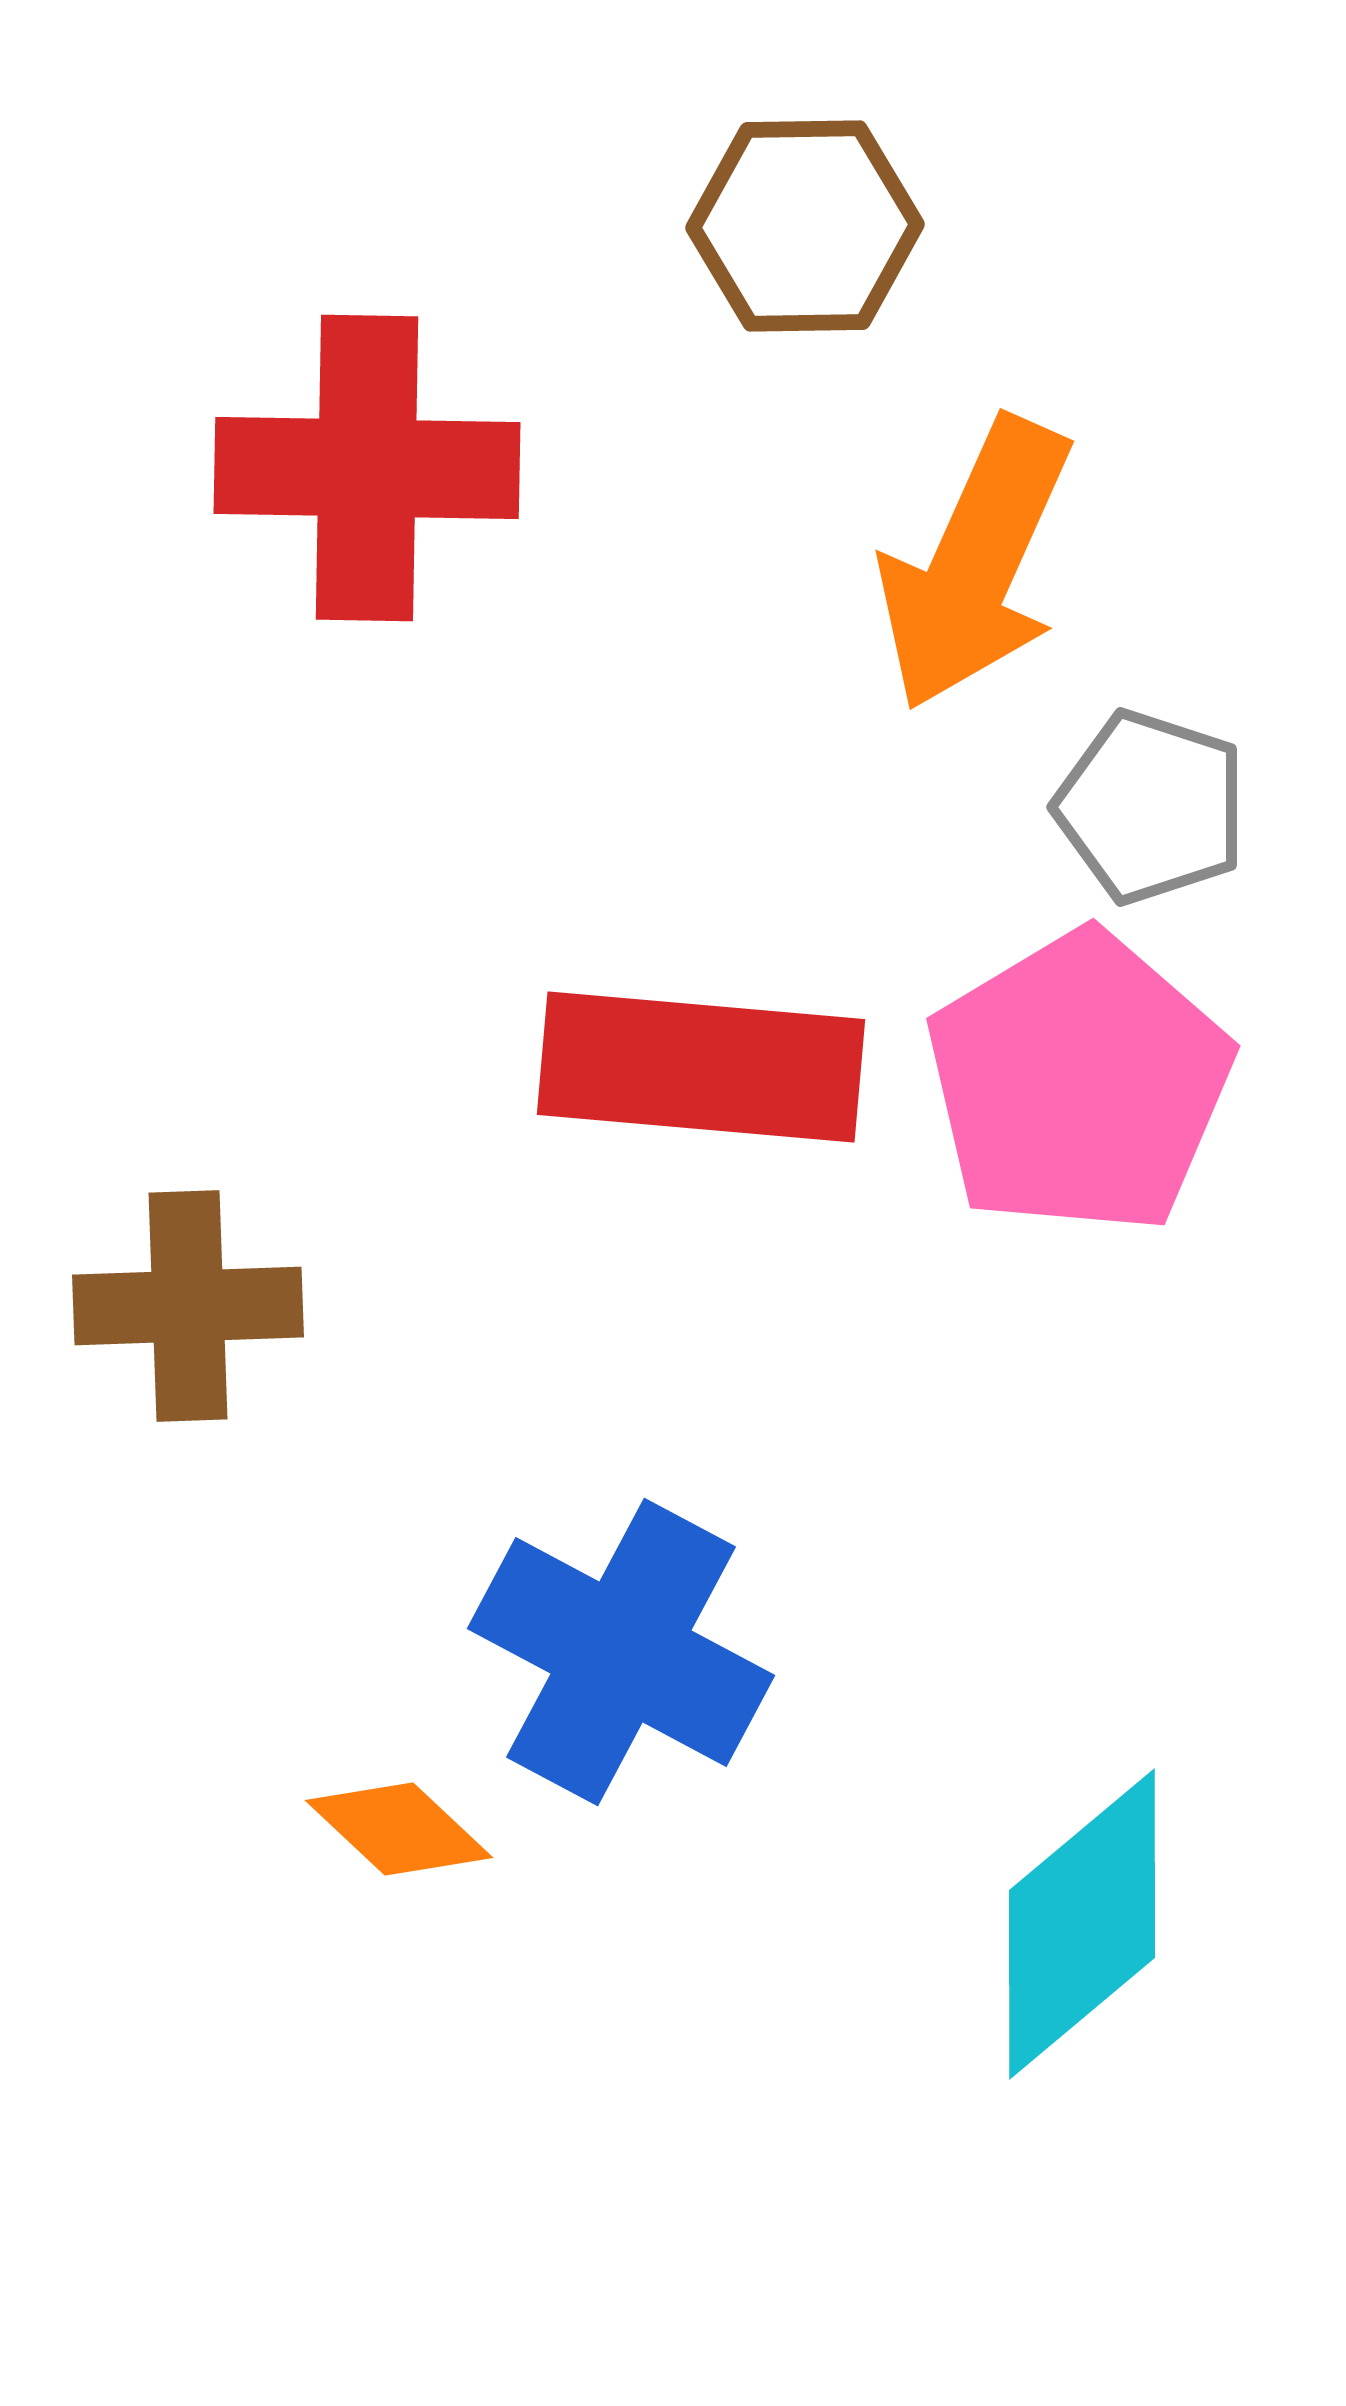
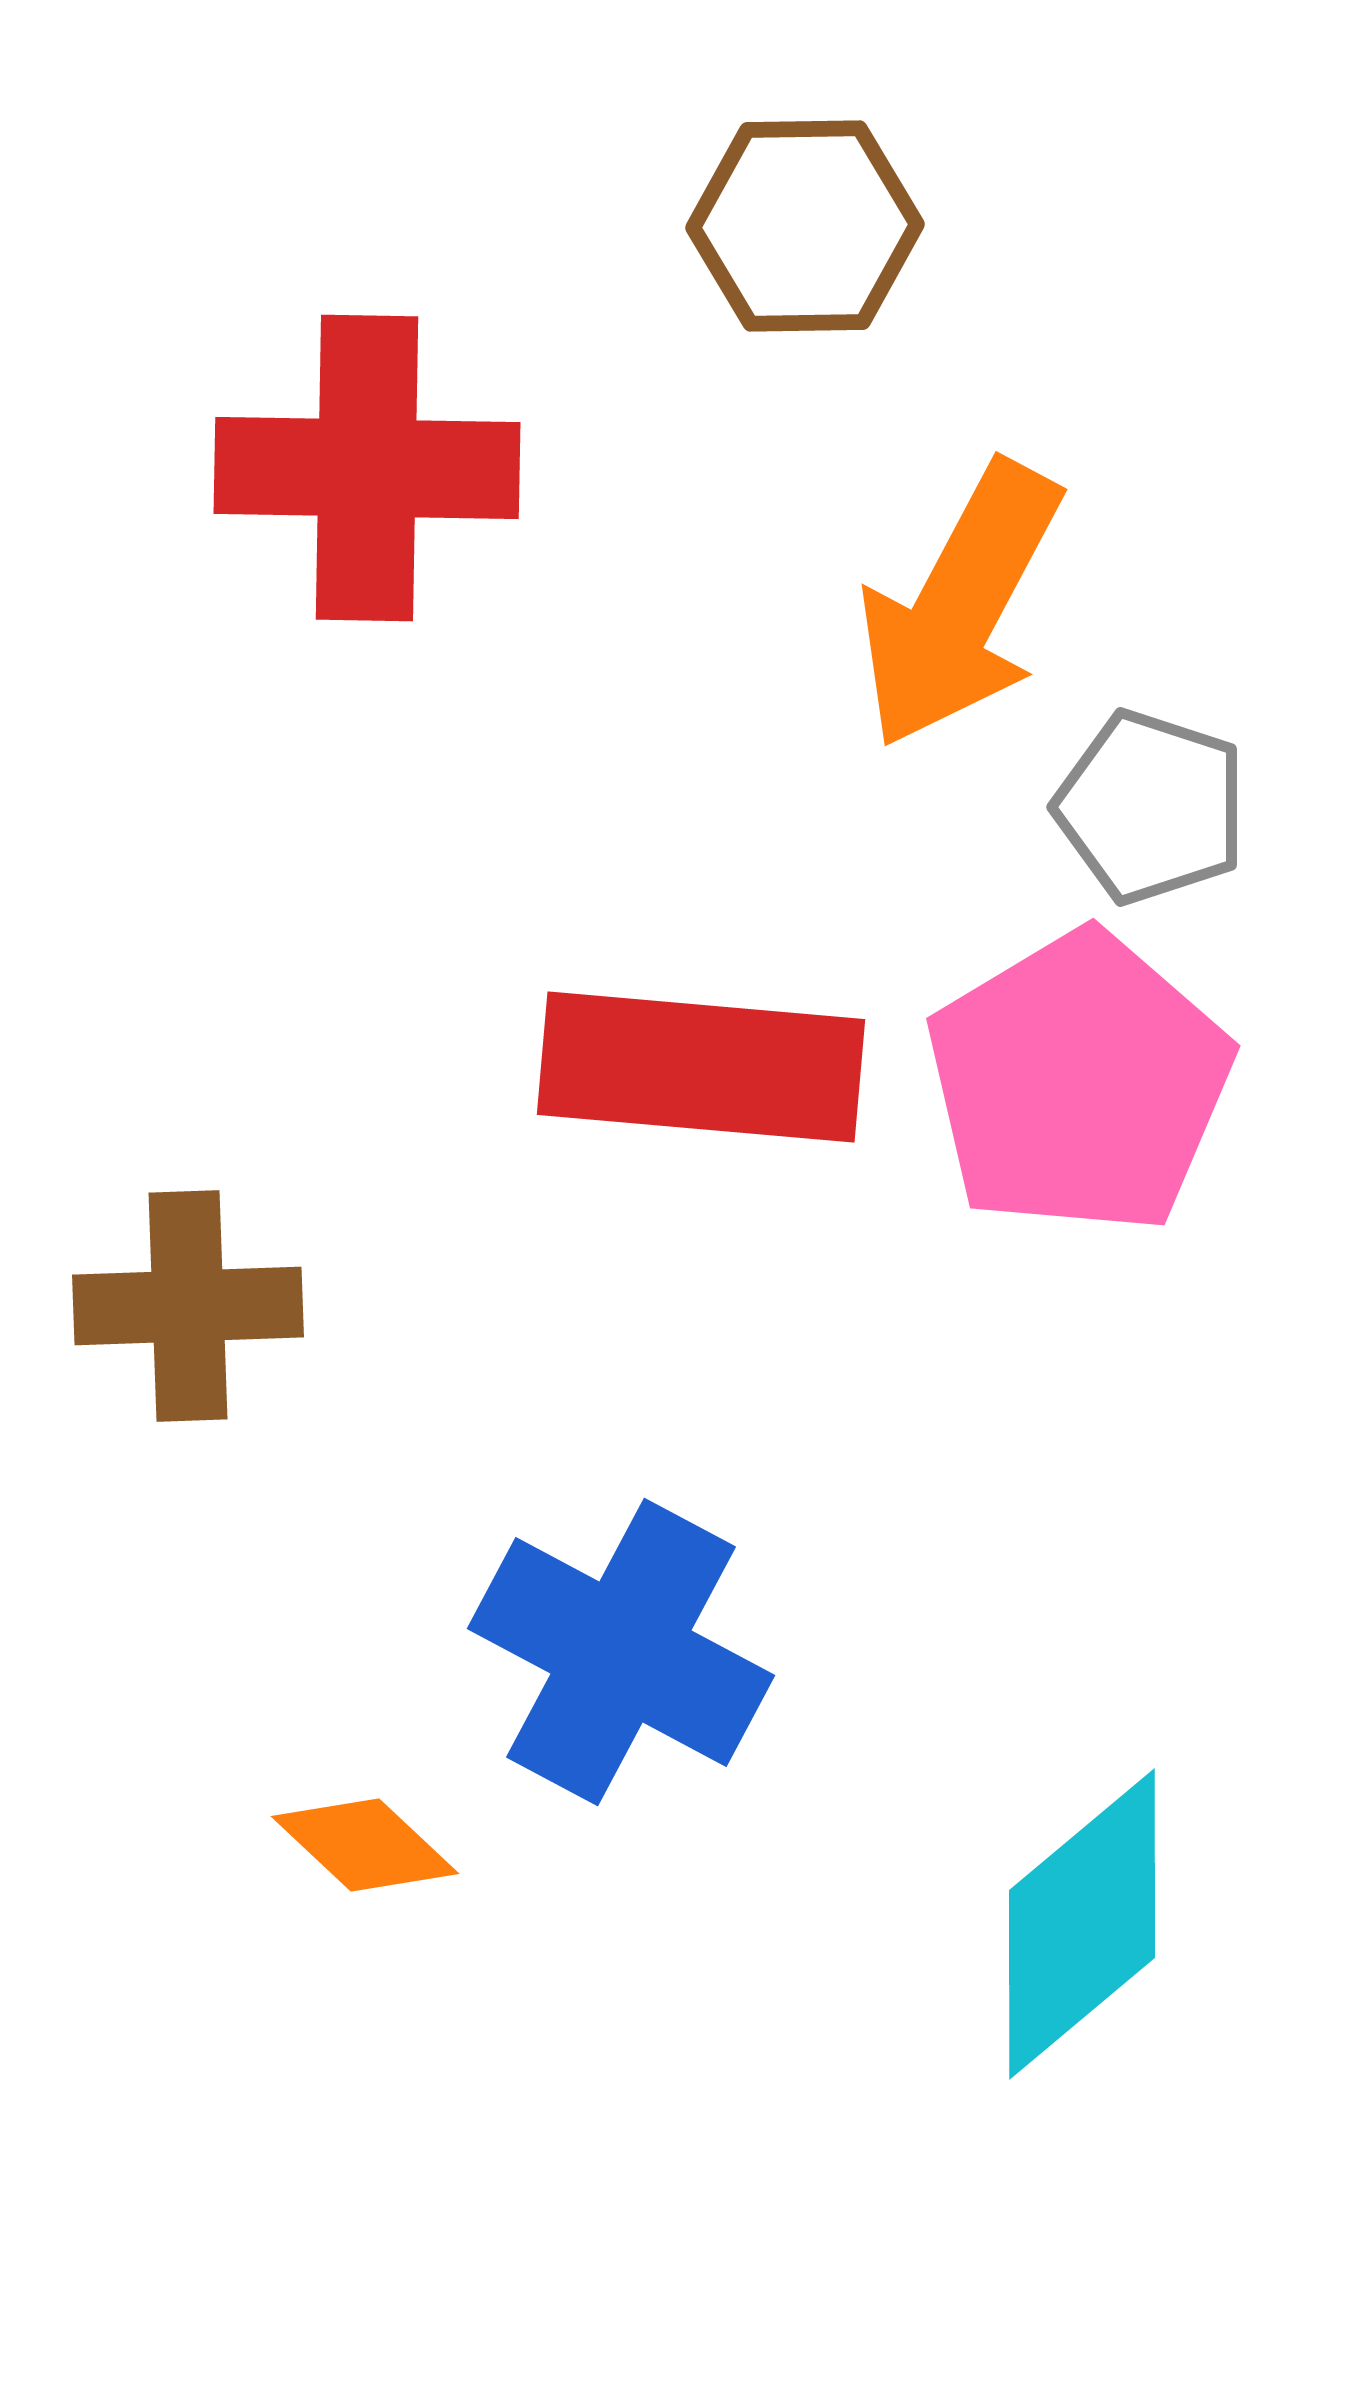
orange arrow: moved 15 px left, 41 px down; rotated 4 degrees clockwise
orange diamond: moved 34 px left, 16 px down
